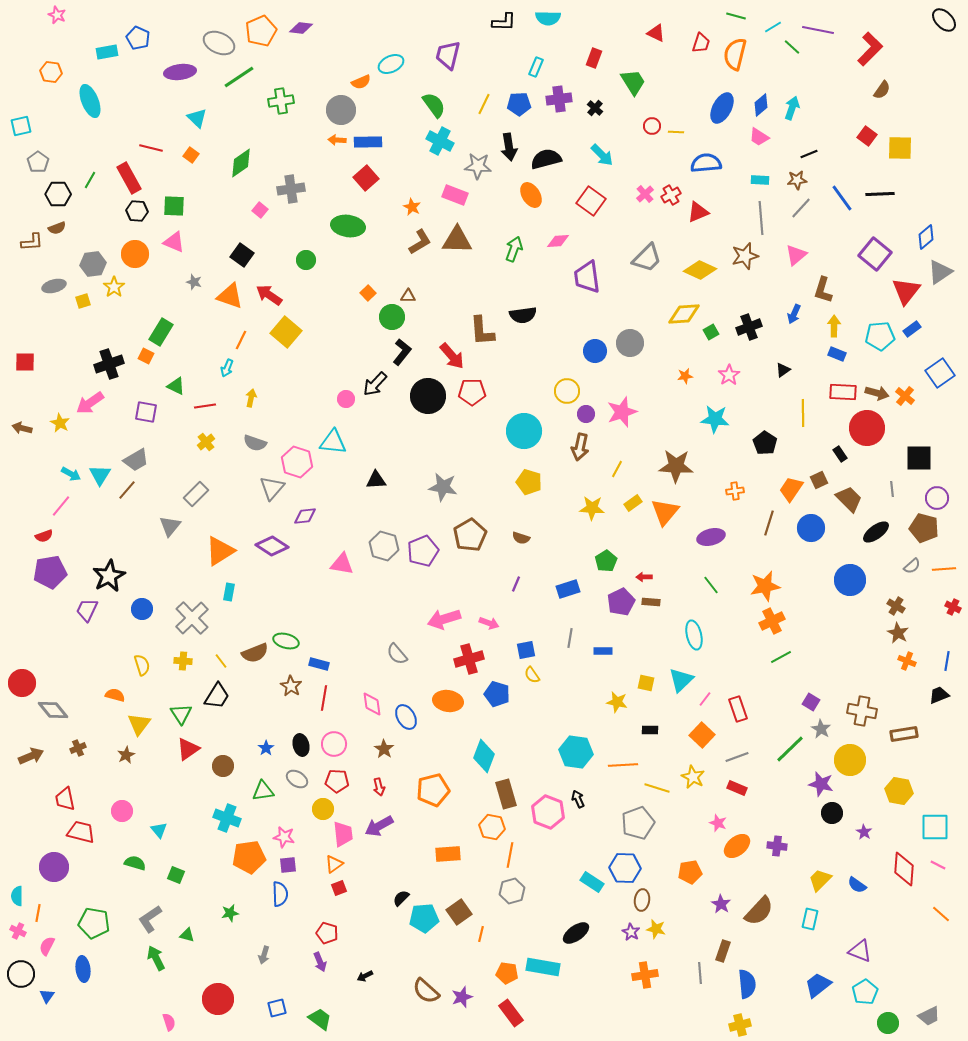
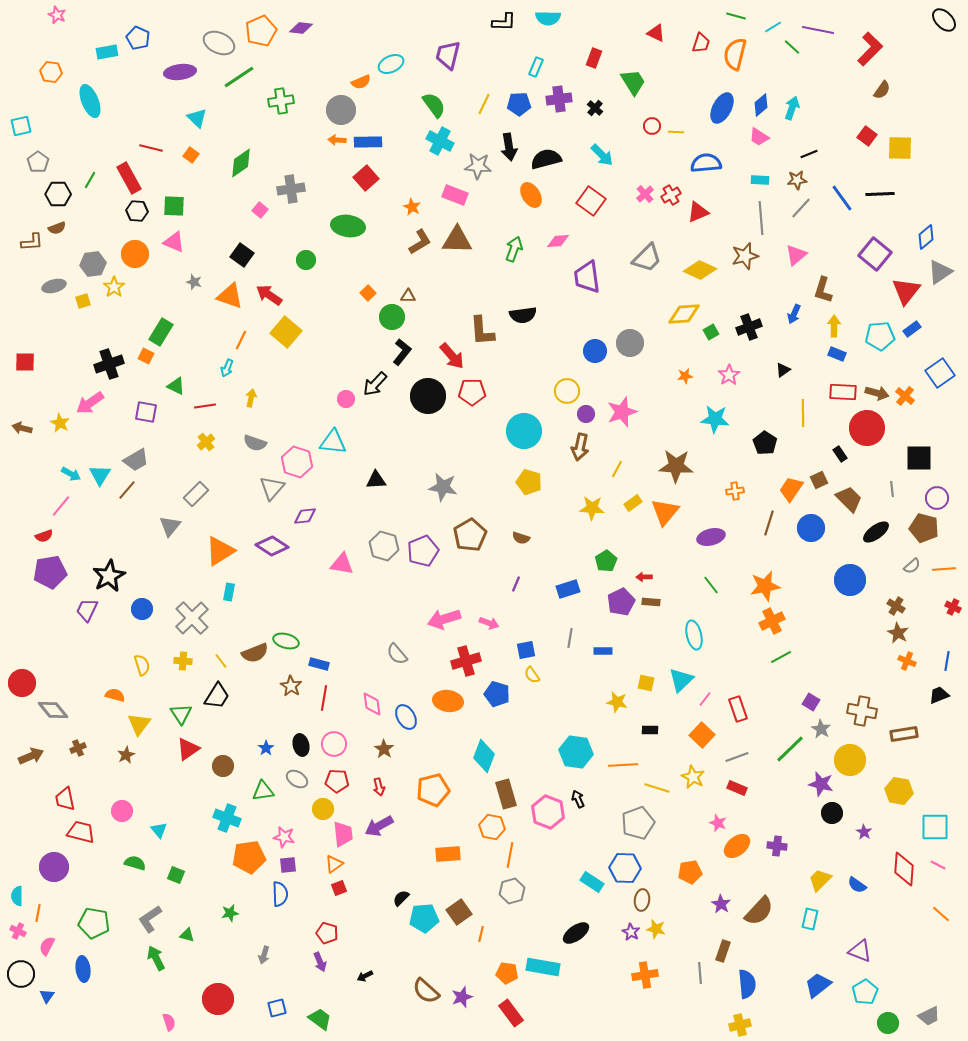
red cross at (469, 659): moved 3 px left, 2 px down
